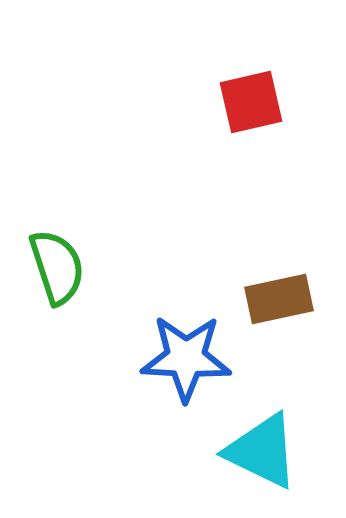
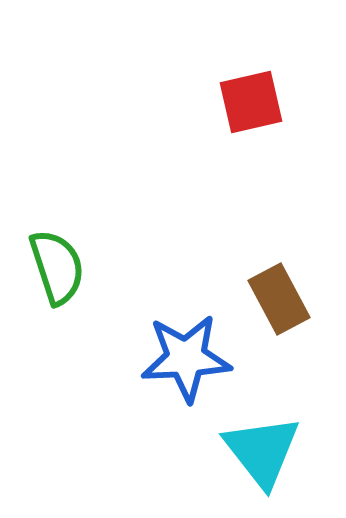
brown rectangle: rotated 74 degrees clockwise
blue star: rotated 6 degrees counterclockwise
cyan triangle: rotated 26 degrees clockwise
